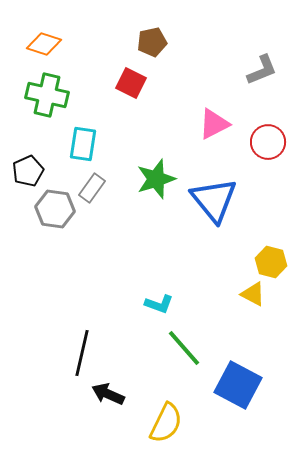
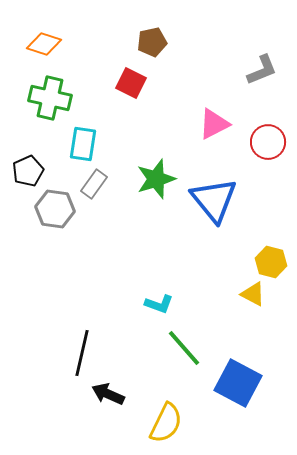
green cross: moved 3 px right, 3 px down
gray rectangle: moved 2 px right, 4 px up
blue square: moved 2 px up
